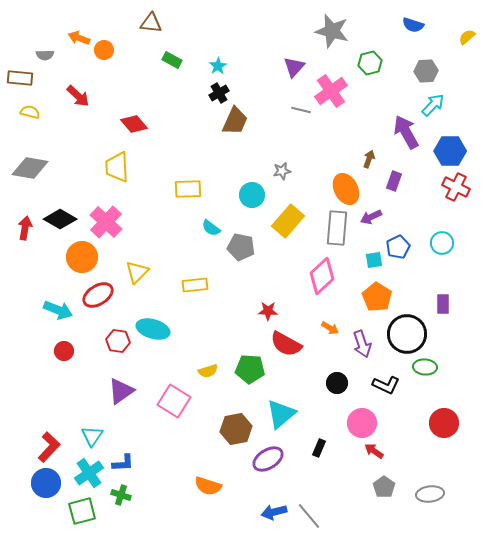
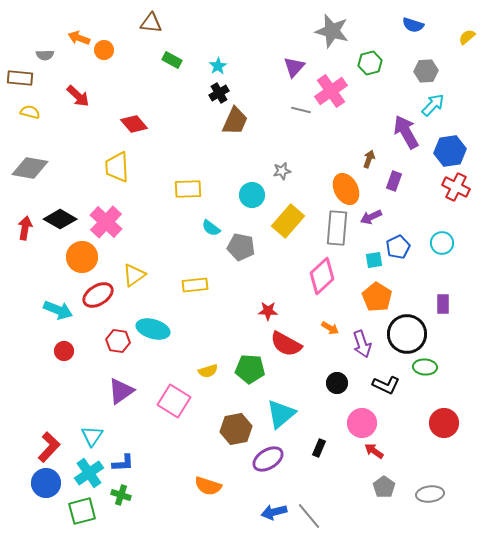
blue hexagon at (450, 151): rotated 8 degrees counterclockwise
yellow triangle at (137, 272): moved 3 px left, 3 px down; rotated 10 degrees clockwise
